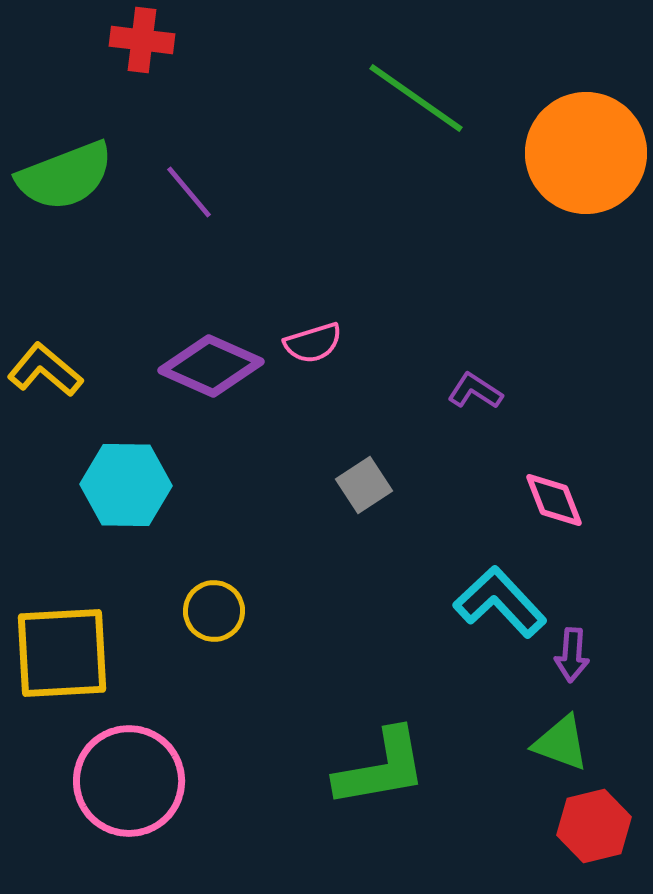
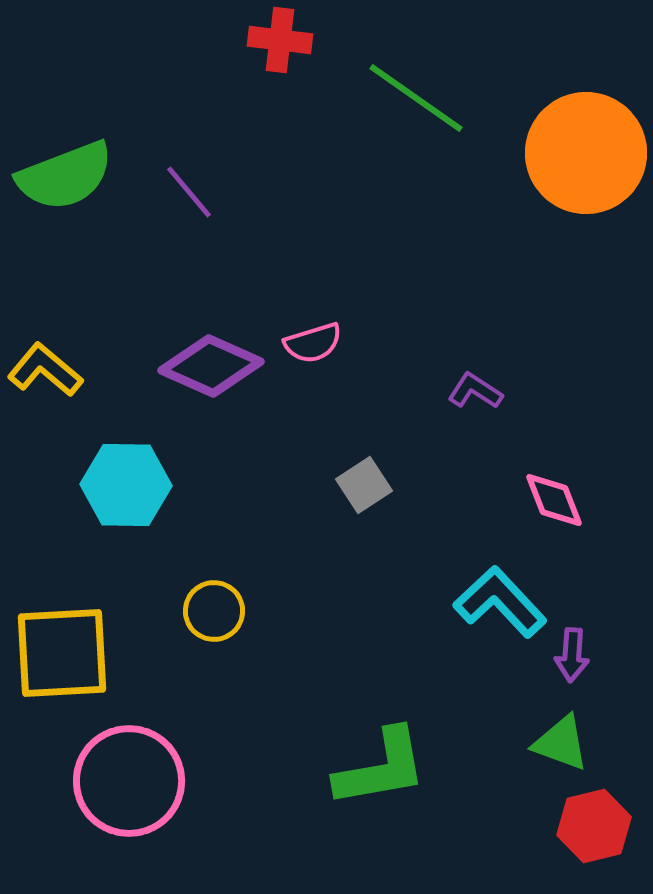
red cross: moved 138 px right
